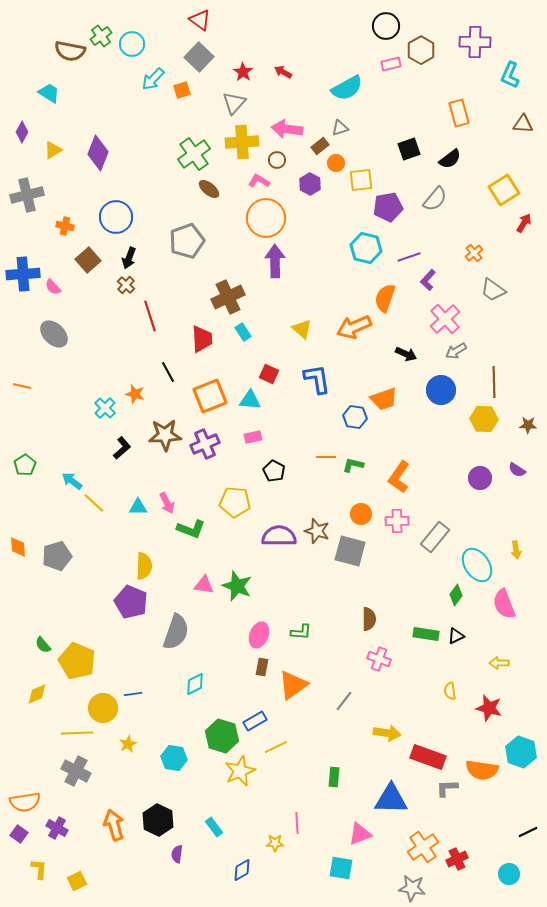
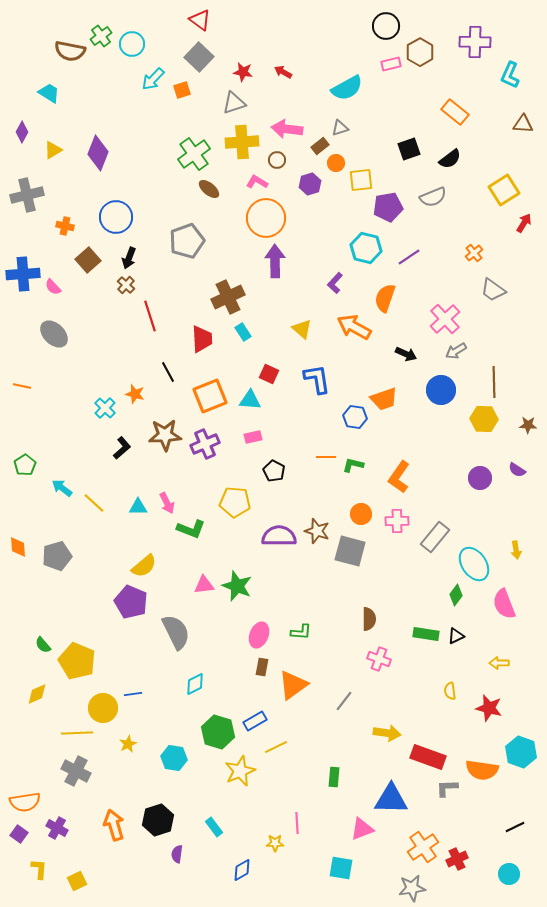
brown hexagon at (421, 50): moved 1 px left, 2 px down
red star at (243, 72): rotated 24 degrees counterclockwise
gray triangle at (234, 103): rotated 30 degrees clockwise
orange rectangle at (459, 113): moved 4 px left, 1 px up; rotated 36 degrees counterclockwise
pink L-shape at (259, 181): moved 2 px left, 1 px down
purple hexagon at (310, 184): rotated 15 degrees clockwise
gray semicircle at (435, 199): moved 2 px left, 2 px up; rotated 28 degrees clockwise
purple line at (409, 257): rotated 15 degrees counterclockwise
purple L-shape at (428, 280): moved 93 px left, 3 px down
orange arrow at (354, 327): rotated 52 degrees clockwise
cyan arrow at (72, 481): moved 10 px left, 7 px down
cyan ellipse at (477, 565): moved 3 px left, 1 px up
yellow semicircle at (144, 566): rotated 48 degrees clockwise
pink triangle at (204, 585): rotated 15 degrees counterclockwise
gray semicircle at (176, 632): rotated 45 degrees counterclockwise
green hexagon at (222, 736): moved 4 px left, 4 px up
black hexagon at (158, 820): rotated 16 degrees clockwise
black line at (528, 832): moved 13 px left, 5 px up
pink triangle at (360, 834): moved 2 px right, 5 px up
gray star at (412, 888): rotated 16 degrees counterclockwise
